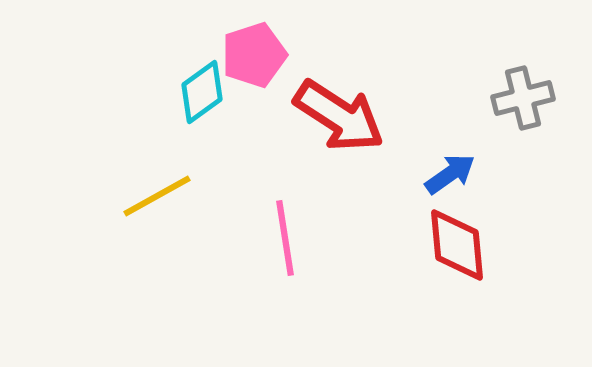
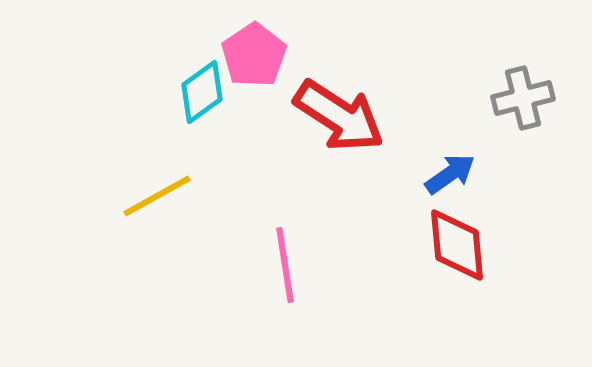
pink pentagon: rotated 16 degrees counterclockwise
pink line: moved 27 px down
